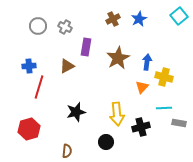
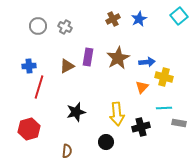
purple rectangle: moved 2 px right, 10 px down
blue arrow: rotated 77 degrees clockwise
